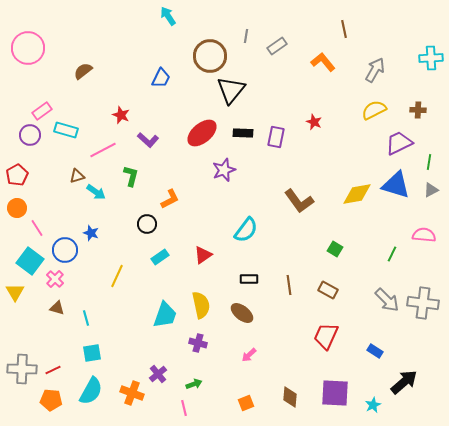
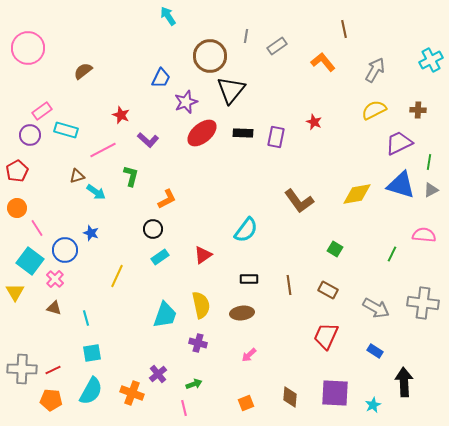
cyan cross at (431, 58): moved 2 px down; rotated 25 degrees counterclockwise
purple star at (224, 170): moved 38 px left, 68 px up
red pentagon at (17, 175): moved 4 px up
blue triangle at (396, 185): moved 5 px right
orange L-shape at (170, 199): moved 3 px left
black circle at (147, 224): moved 6 px right, 5 px down
gray arrow at (387, 300): moved 11 px left, 8 px down; rotated 16 degrees counterclockwise
brown triangle at (57, 308): moved 3 px left
brown ellipse at (242, 313): rotated 45 degrees counterclockwise
black arrow at (404, 382): rotated 52 degrees counterclockwise
